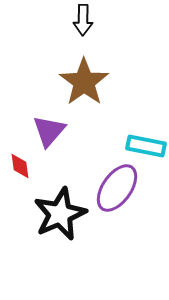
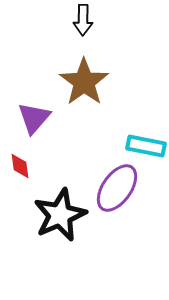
purple triangle: moved 15 px left, 13 px up
black star: moved 1 px down
